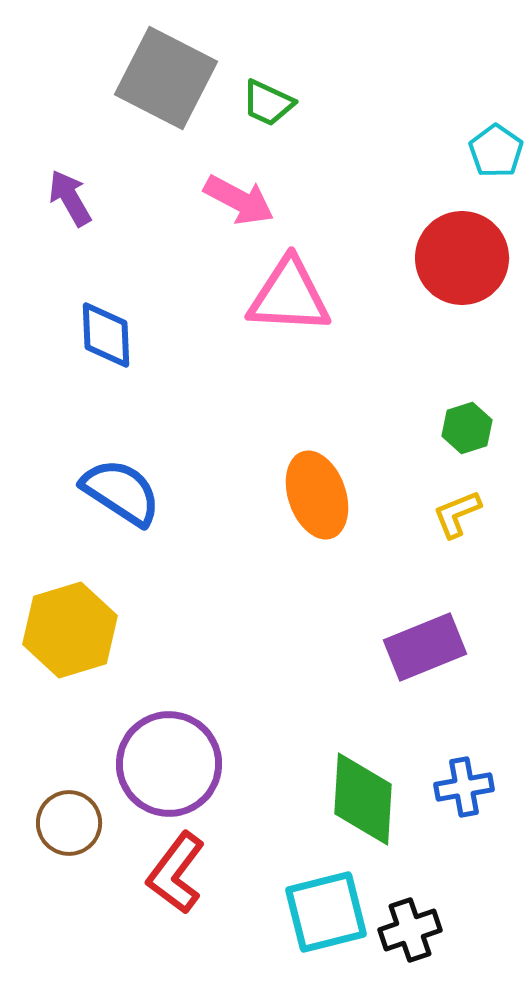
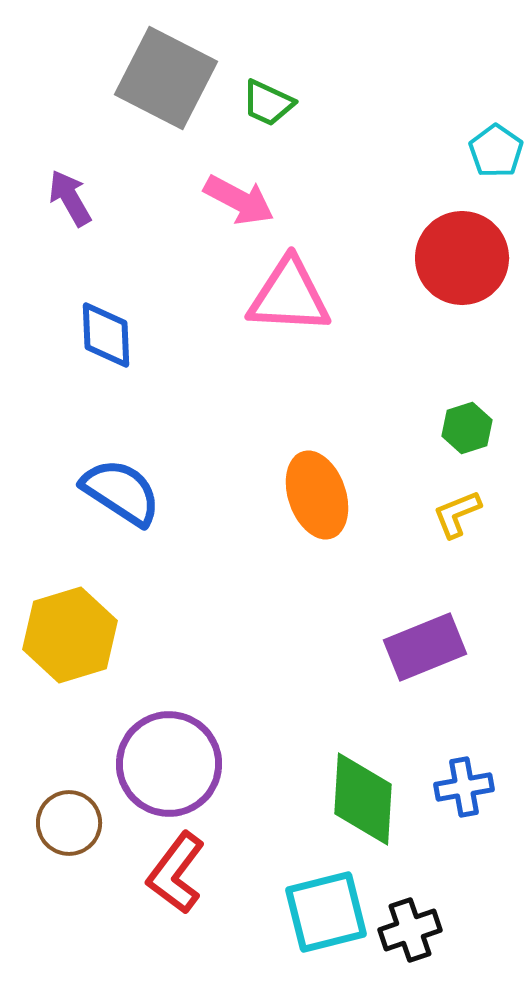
yellow hexagon: moved 5 px down
